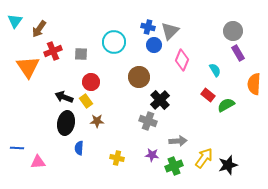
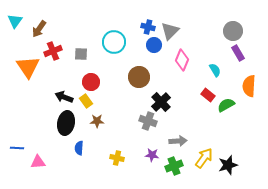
orange semicircle: moved 5 px left, 2 px down
black cross: moved 1 px right, 2 px down
